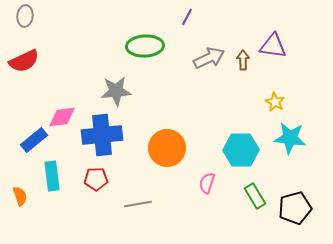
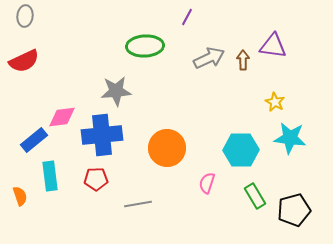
cyan rectangle: moved 2 px left
black pentagon: moved 1 px left, 2 px down
